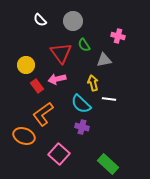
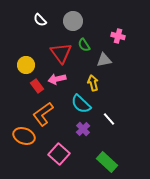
white line: moved 20 px down; rotated 40 degrees clockwise
purple cross: moved 1 px right, 2 px down; rotated 32 degrees clockwise
green rectangle: moved 1 px left, 2 px up
